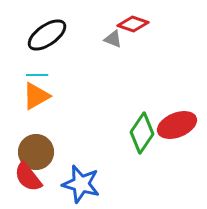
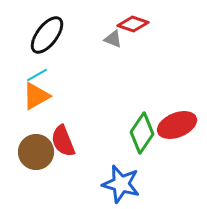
black ellipse: rotated 18 degrees counterclockwise
cyan line: rotated 30 degrees counterclockwise
red semicircle: moved 35 px right, 36 px up; rotated 16 degrees clockwise
blue star: moved 40 px right
